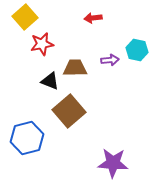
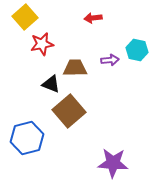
black triangle: moved 1 px right, 3 px down
